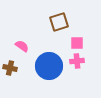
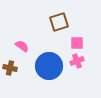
pink cross: rotated 16 degrees counterclockwise
